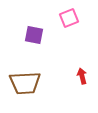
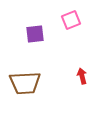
pink square: moved 2 px right, 2 px down
purple square: moved 1 px right, 1 px up; rotated 18 degrees counterclockwise
